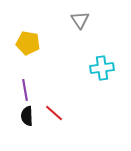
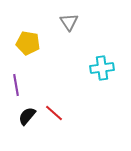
gray triangle: moved 11 px left, 2 px down
purple line: moved 9 px left, 5 px up
black semicircle: rotated 42 degrees clockwise
